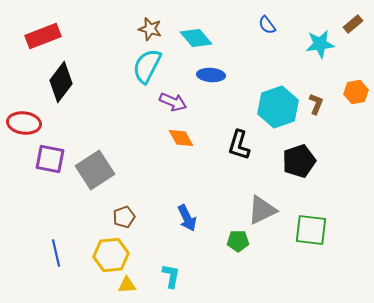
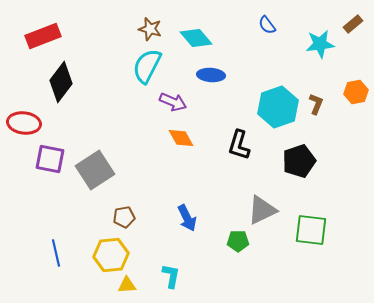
brown pentagon: rotated 10 degrees clockwise
